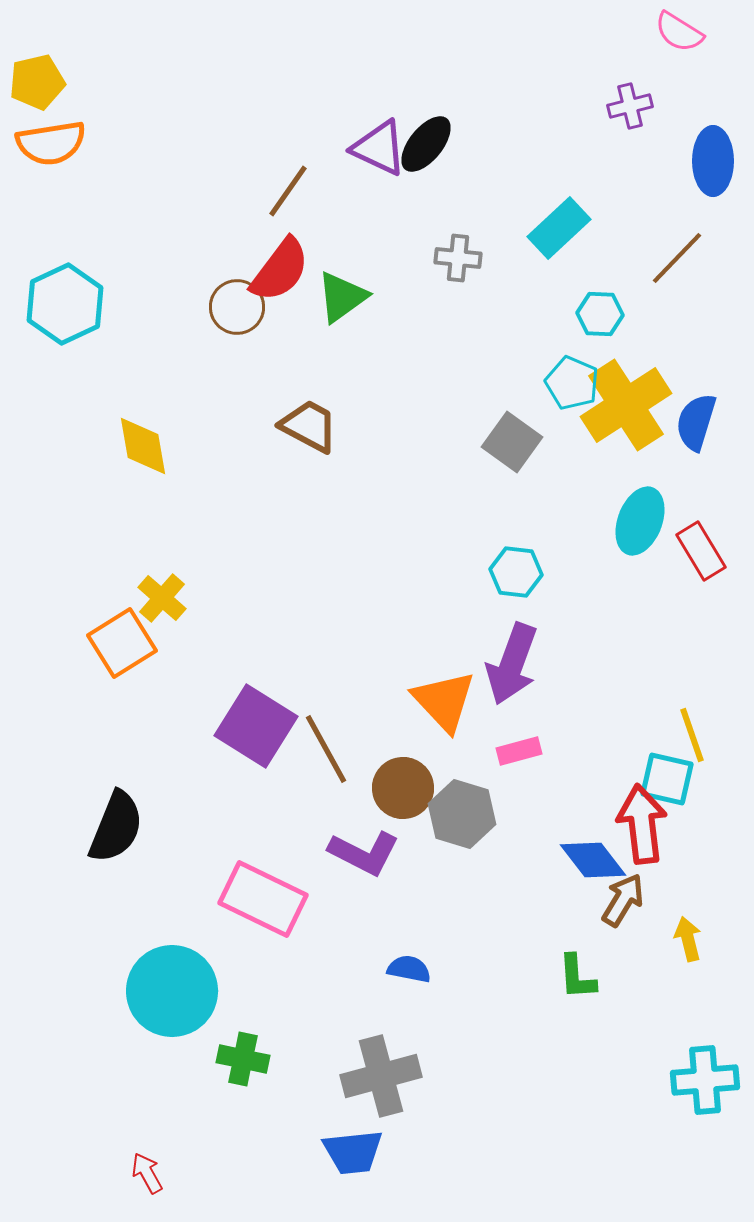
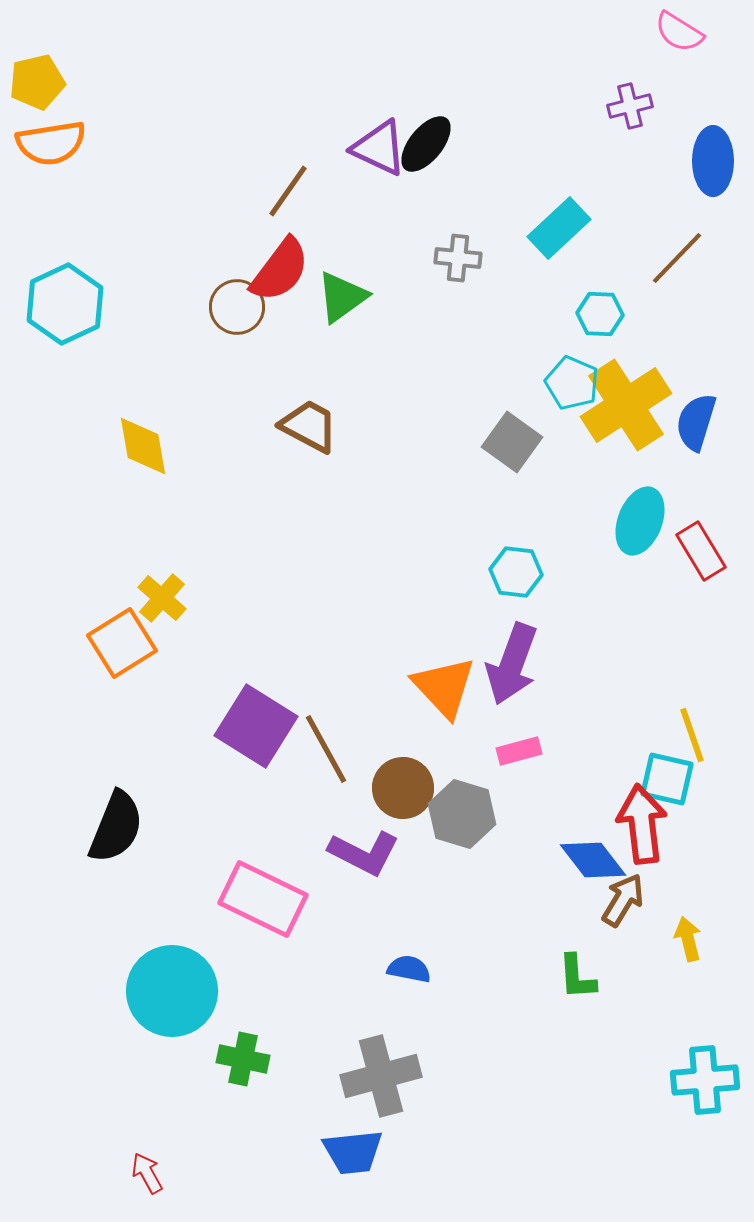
orange triangle at (444, 701): moved 14 px up
